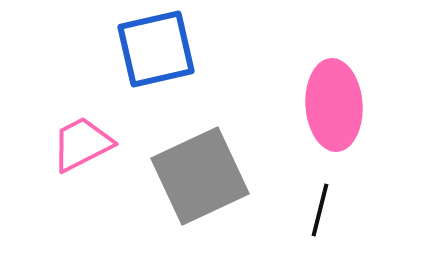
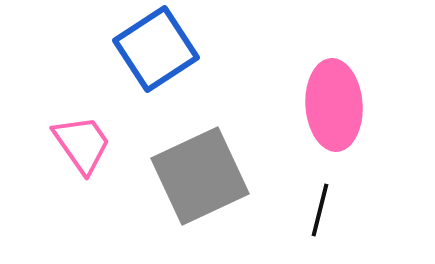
blue square: rotated 20 degrees counterclockwise
pink trapezoid: rotated 82 degrees clockwise
